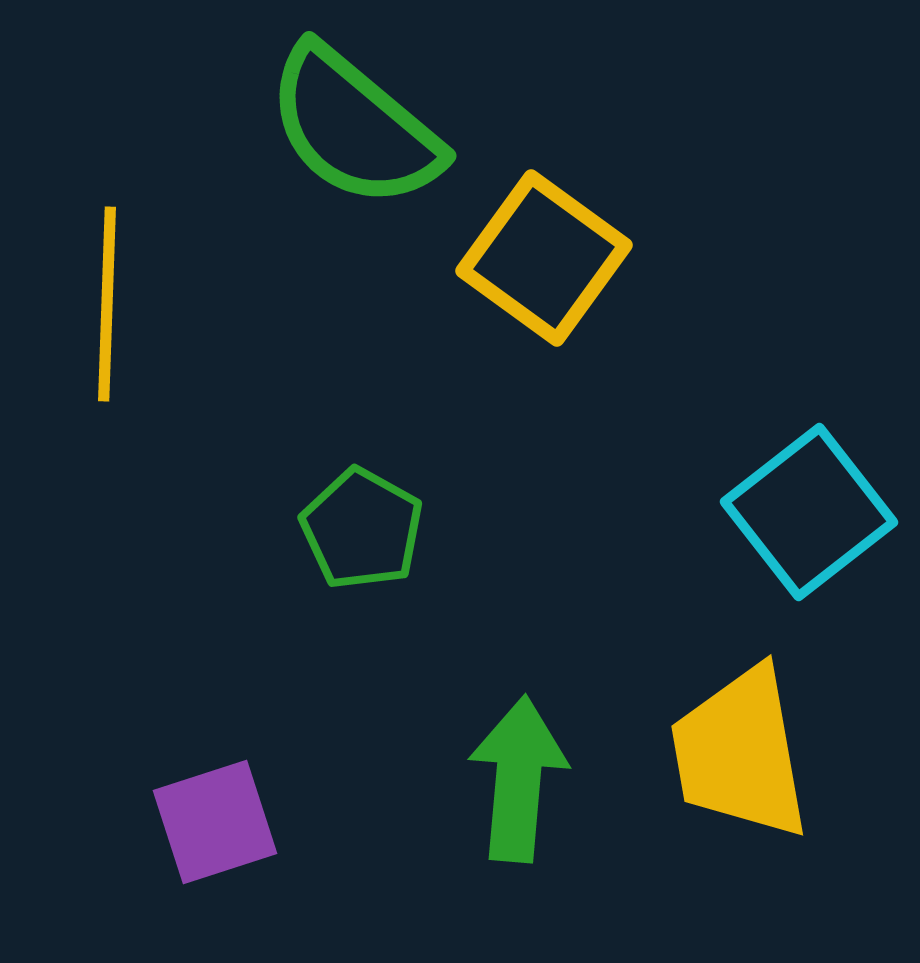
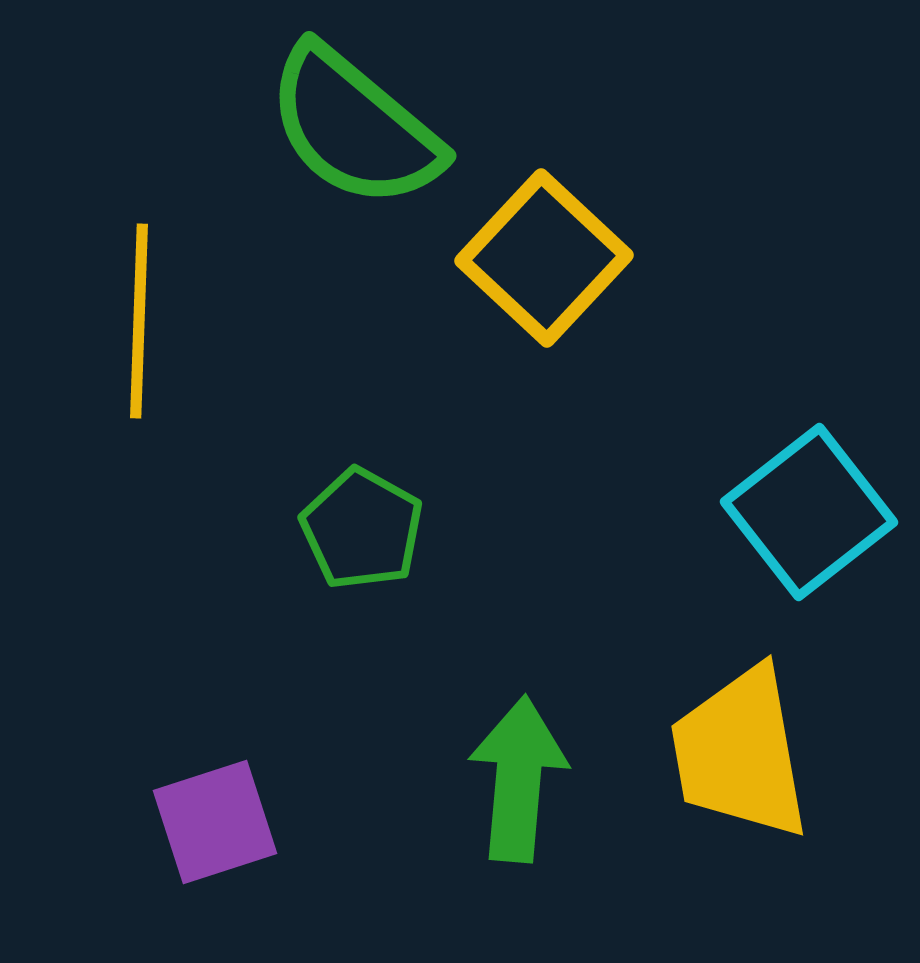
yellow square: rotated 7 degrees clockwise
yellow line: moved 32 px right, 17 px down
